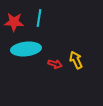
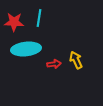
red arrow: moved 1 px left; rotated 24 degrees counterclockwise
